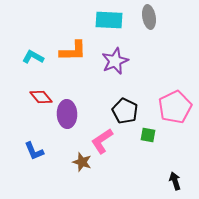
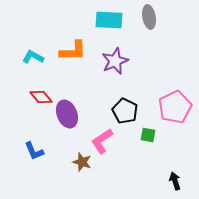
purple ellipse: rotated 20 degrees counterclockwise
